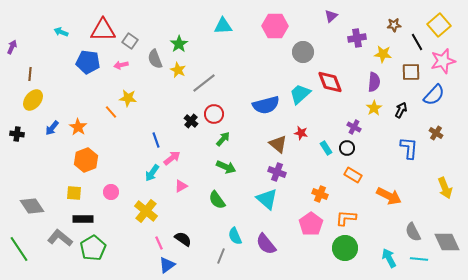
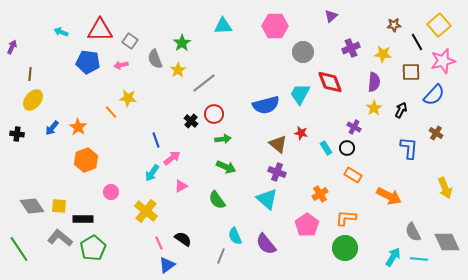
red triangle at (103, 30): moved 3 px left
purple cross at (357, 38): moved 6 px left, 10 px down; rotated 12 degrees counterclockwise
green star at (179, 44): moved 3 px right, 1 px up
yellow star at (178, 70): rotated 14 degrees clockwise
cyan trapezoid at (300, 94): rotated 20 degrees counterclockwise
green arrow at (223, 139): rotated 42 degrees clockwise
yellow square at (74, 193): moved 15 px left, 13 px down
orange cross at (320, 194): rotated 35 degrees clockwise
pink pentagon at (311, 224): moved 4 px left, 1 px down
cyan arrow at (389, 258): moved 4 px right, 1 px up; rotated 60 degrees clockwise
